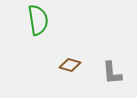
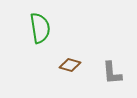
green semicircle: moved 2 px right, 8 px down
